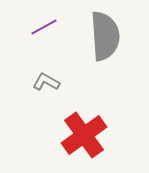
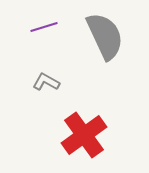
purple line: rotated 12 degrees clockwise
gray semicircle: rotated 21 degrees counterclockwise
